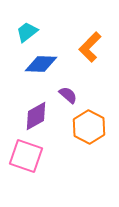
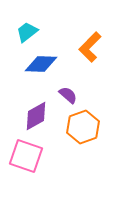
orange hexagon: moved 6 px left; rotated 12 degrees clockwise
